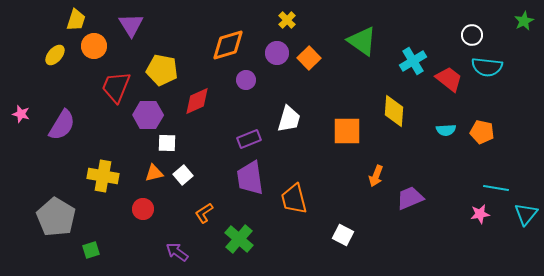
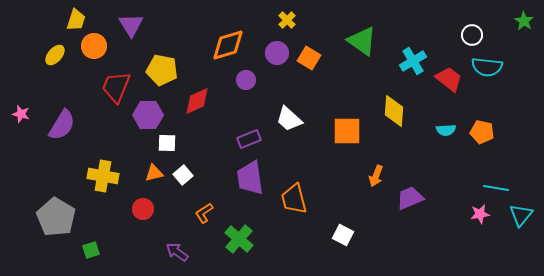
green star at (524, 21): rotated 12 degrees counterclockwise
orange square at (309, 58): rotated 15 degrees counterclockwise
white trapezoid at (289, 119): rotated 116 degrees clockwise
cyan triangle at (526, 214): moved 5 px left, 1 px down
